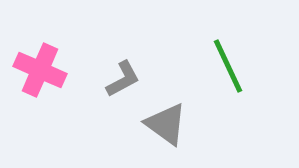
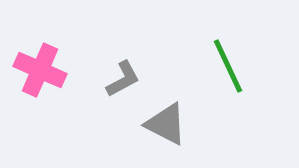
gray triangle: rotated 9 degrees counterclockwise
